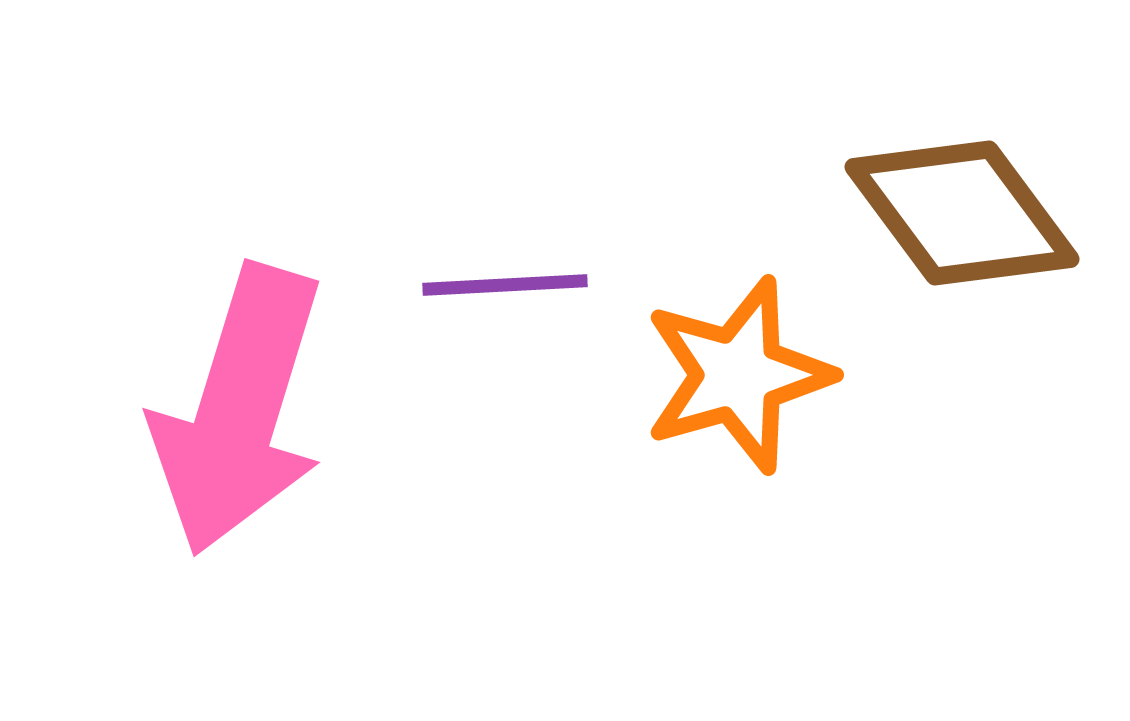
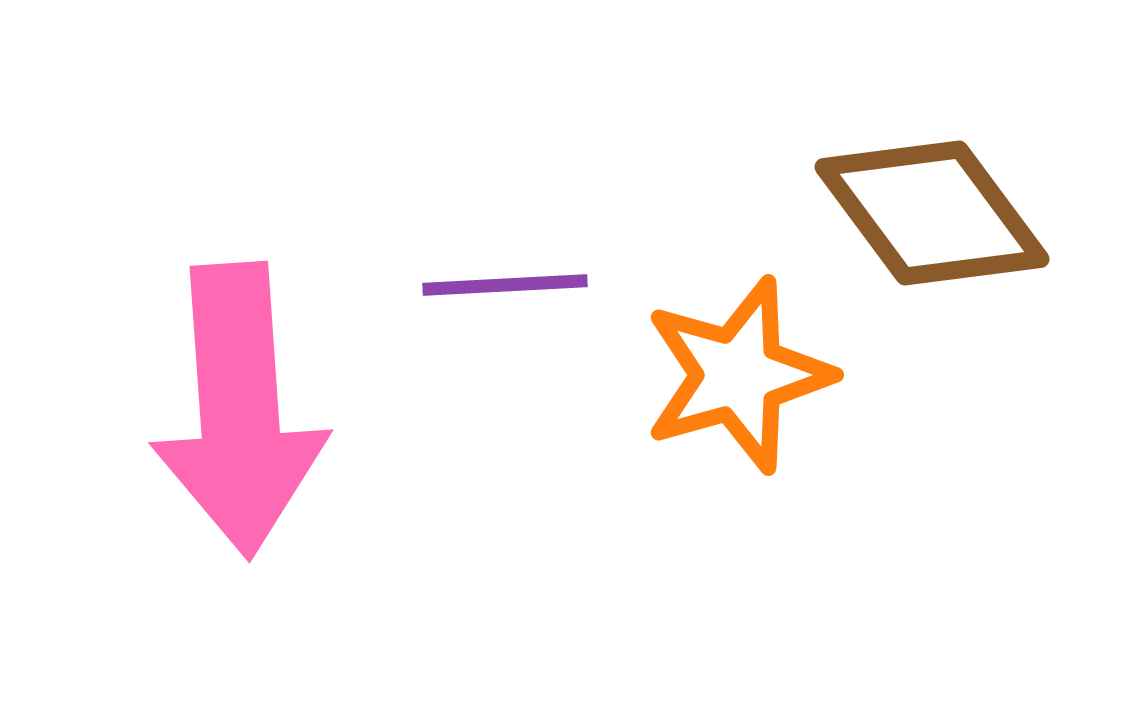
brown diamond: moved 30 px left
pink arrow: rotated 21 degrees counterclockwise
